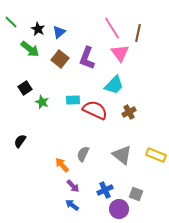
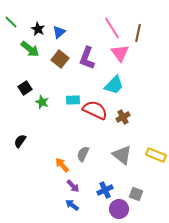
brown cross: moved 6 px left, 5 px down
